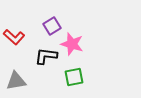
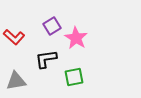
pink star: moved 4 px right, 6 px up; rotated 15 degrees clockwise
black L-shape: moved 3 px down; rotated 15 degrees counterclockwise
